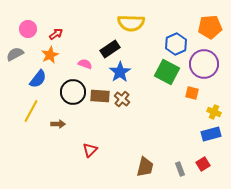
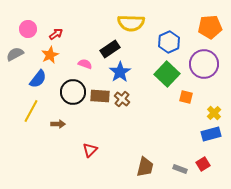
blue hexagon: moved 7 px left, 2 px up
green square: moved 2 px down; rotated 15 degrees clockwise
orange square: moved 6 px left, 4 px down
yellow cross: moved 1 px down; rotated 24 degrees clockwise
gray rectangle: rotated 48 degrees counterclockwise
